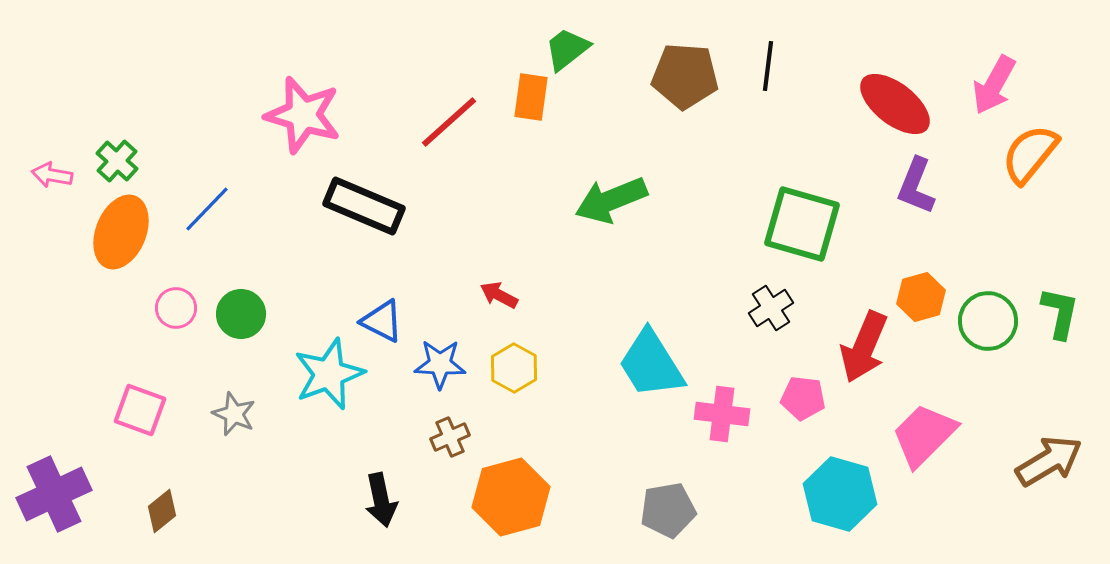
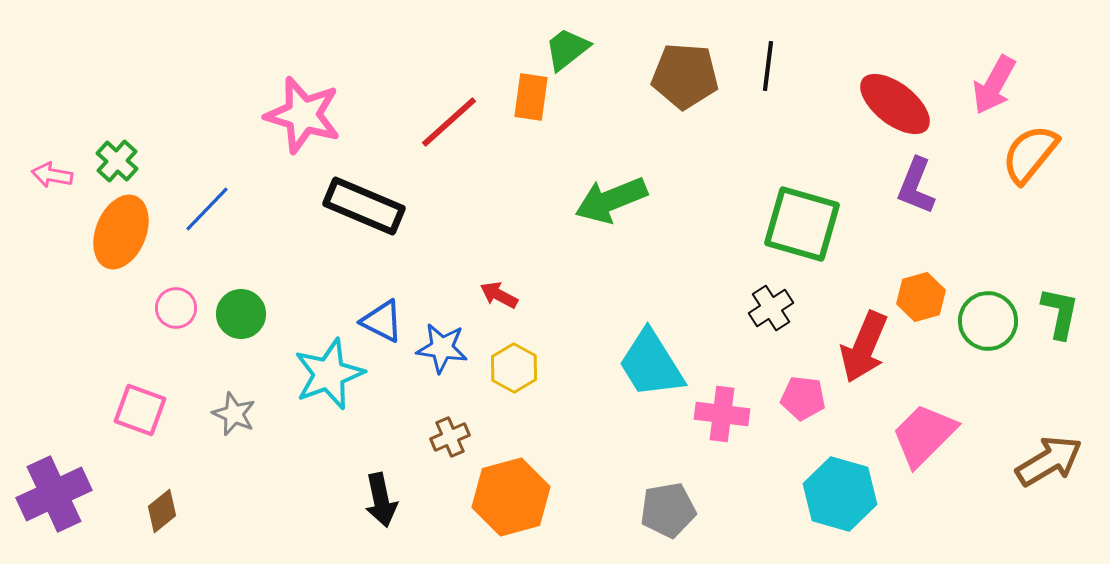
blue star at (440, 364): moved 2 px right, 16 px up; rotated 6 degrees clockwise
